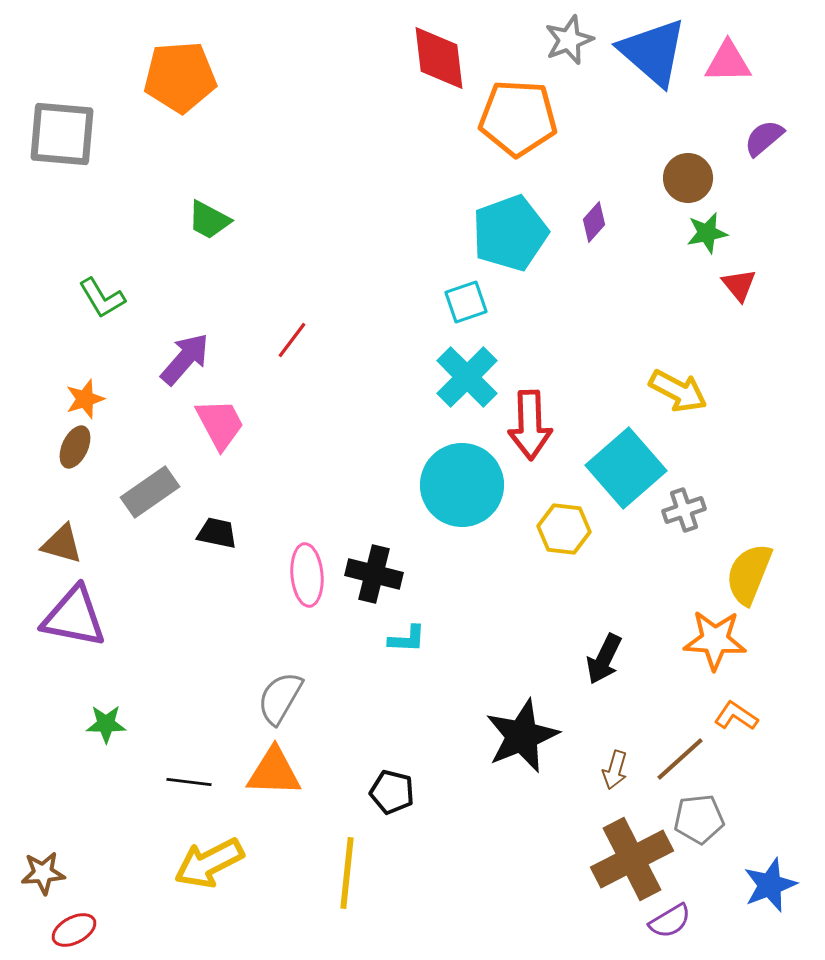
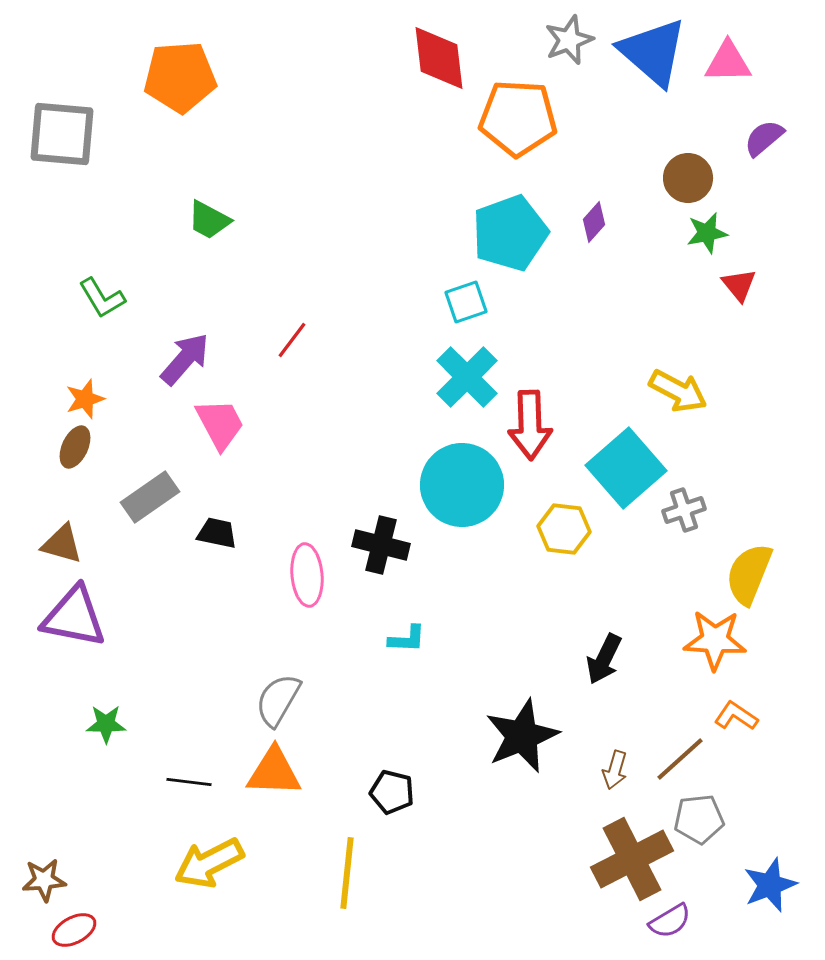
gray rectangle at (150, 492): moved 5 px down
black cross at (374, 574): moved 7 px right, 29 px up
gray semicircle at (280, 698): moved 2 px left, 2 px down
brown star at (43, 873): moved 1 px right, 7 px down
